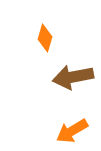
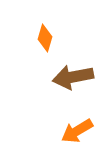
orange arrow: moved 5 px right
